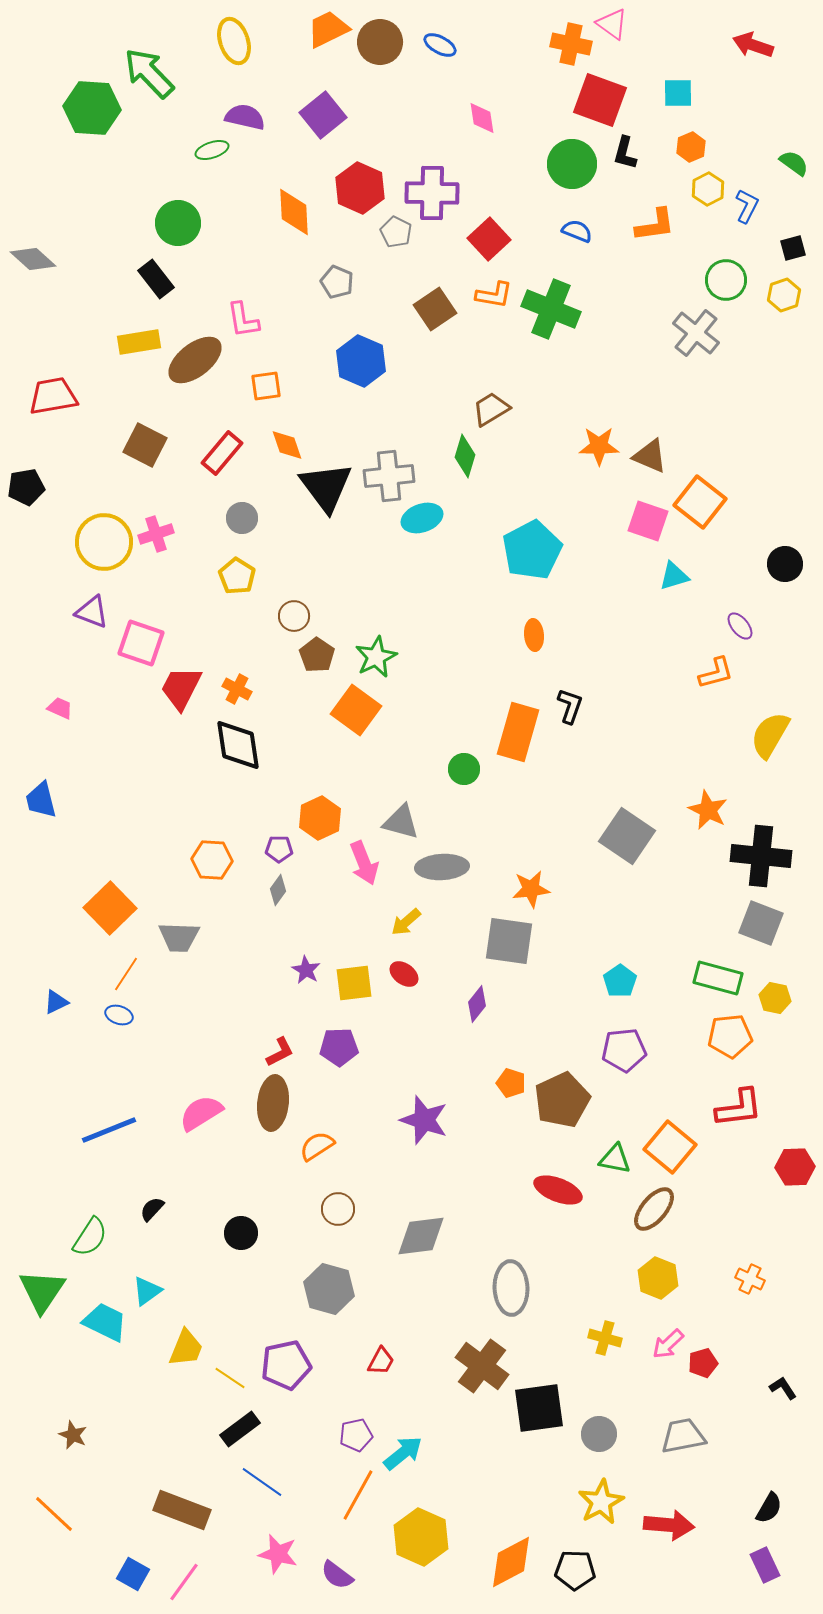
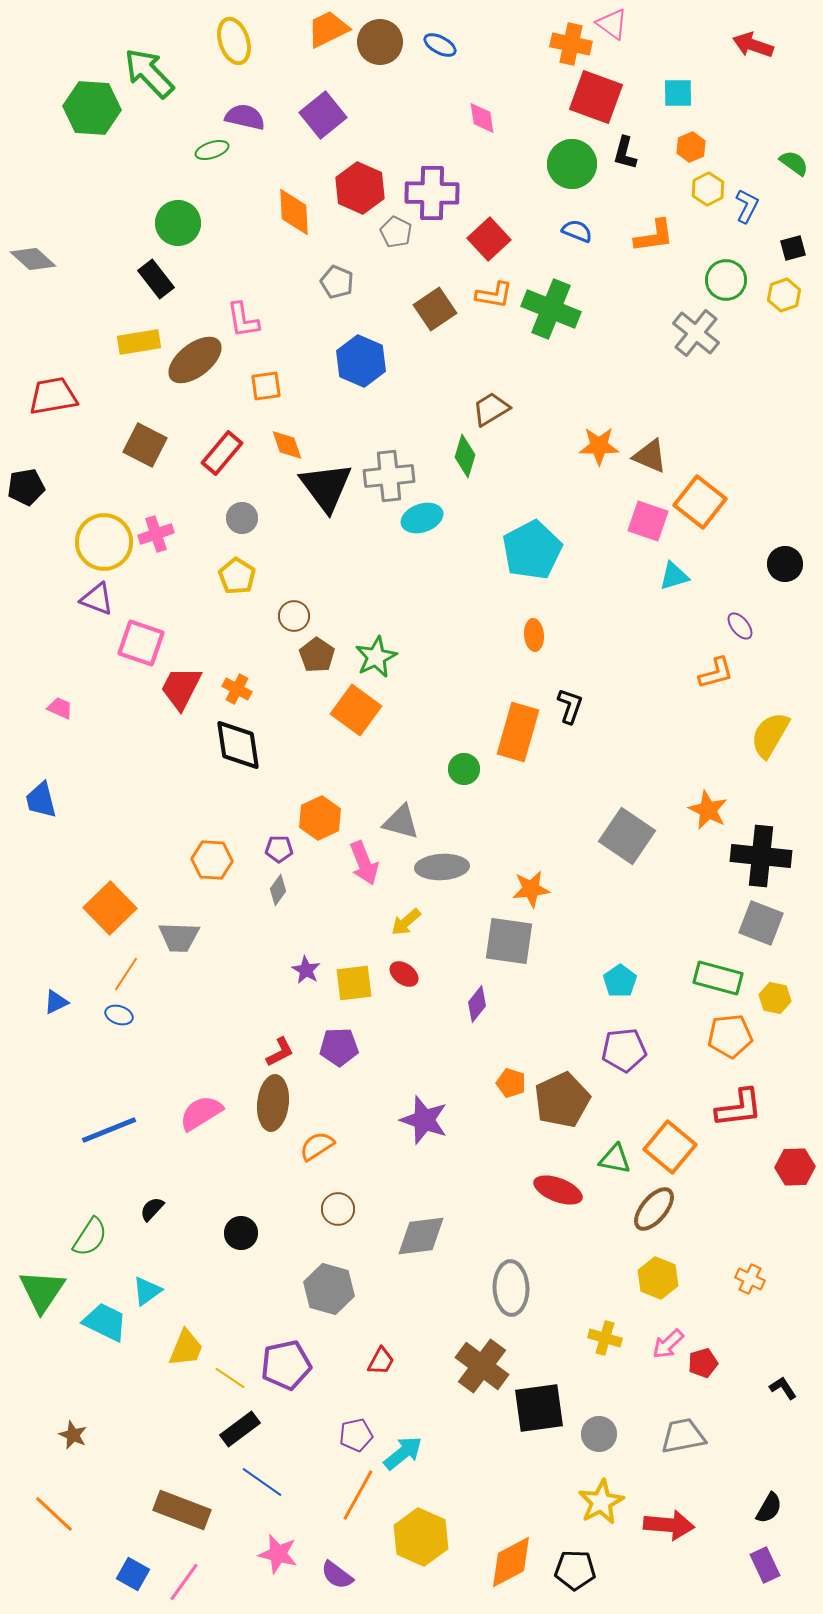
red square at (600, 100): moved 4 px left, 3 px up
orange L-shape at (655, 225): moved 1 px left, 11 px down
purple triangle at (92, 612): moved 5 px right, 13 px up
